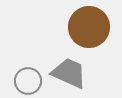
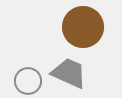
brown circle: moved 6 px left
